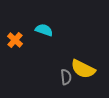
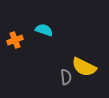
orange cross: rotated 28 degrees clockwise
yellow semicircle: moved 1 px right, 2 px up
